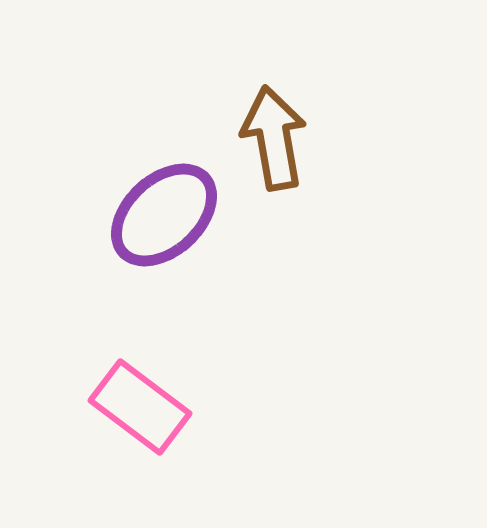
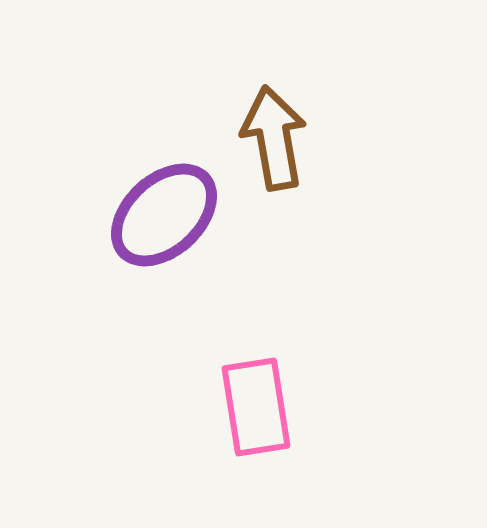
pink rectangle: moved 116 px right; rotated 44 degrees clockwise
